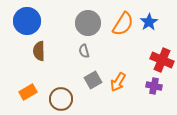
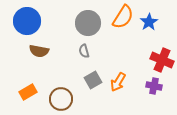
orange semicircle: moved 7 px up
brown semicircle: rotated 78 degrees counterclockwise
